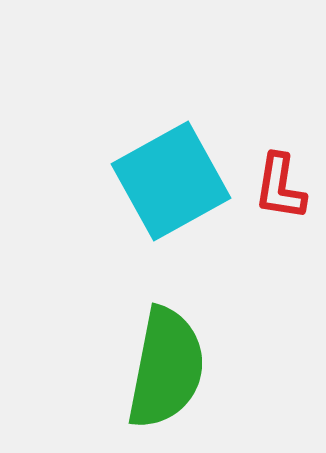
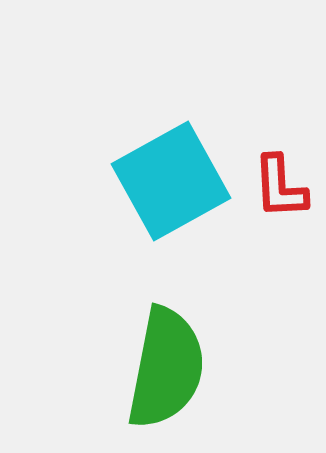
red L-shape: rotated 12 degrees counterclockwise
